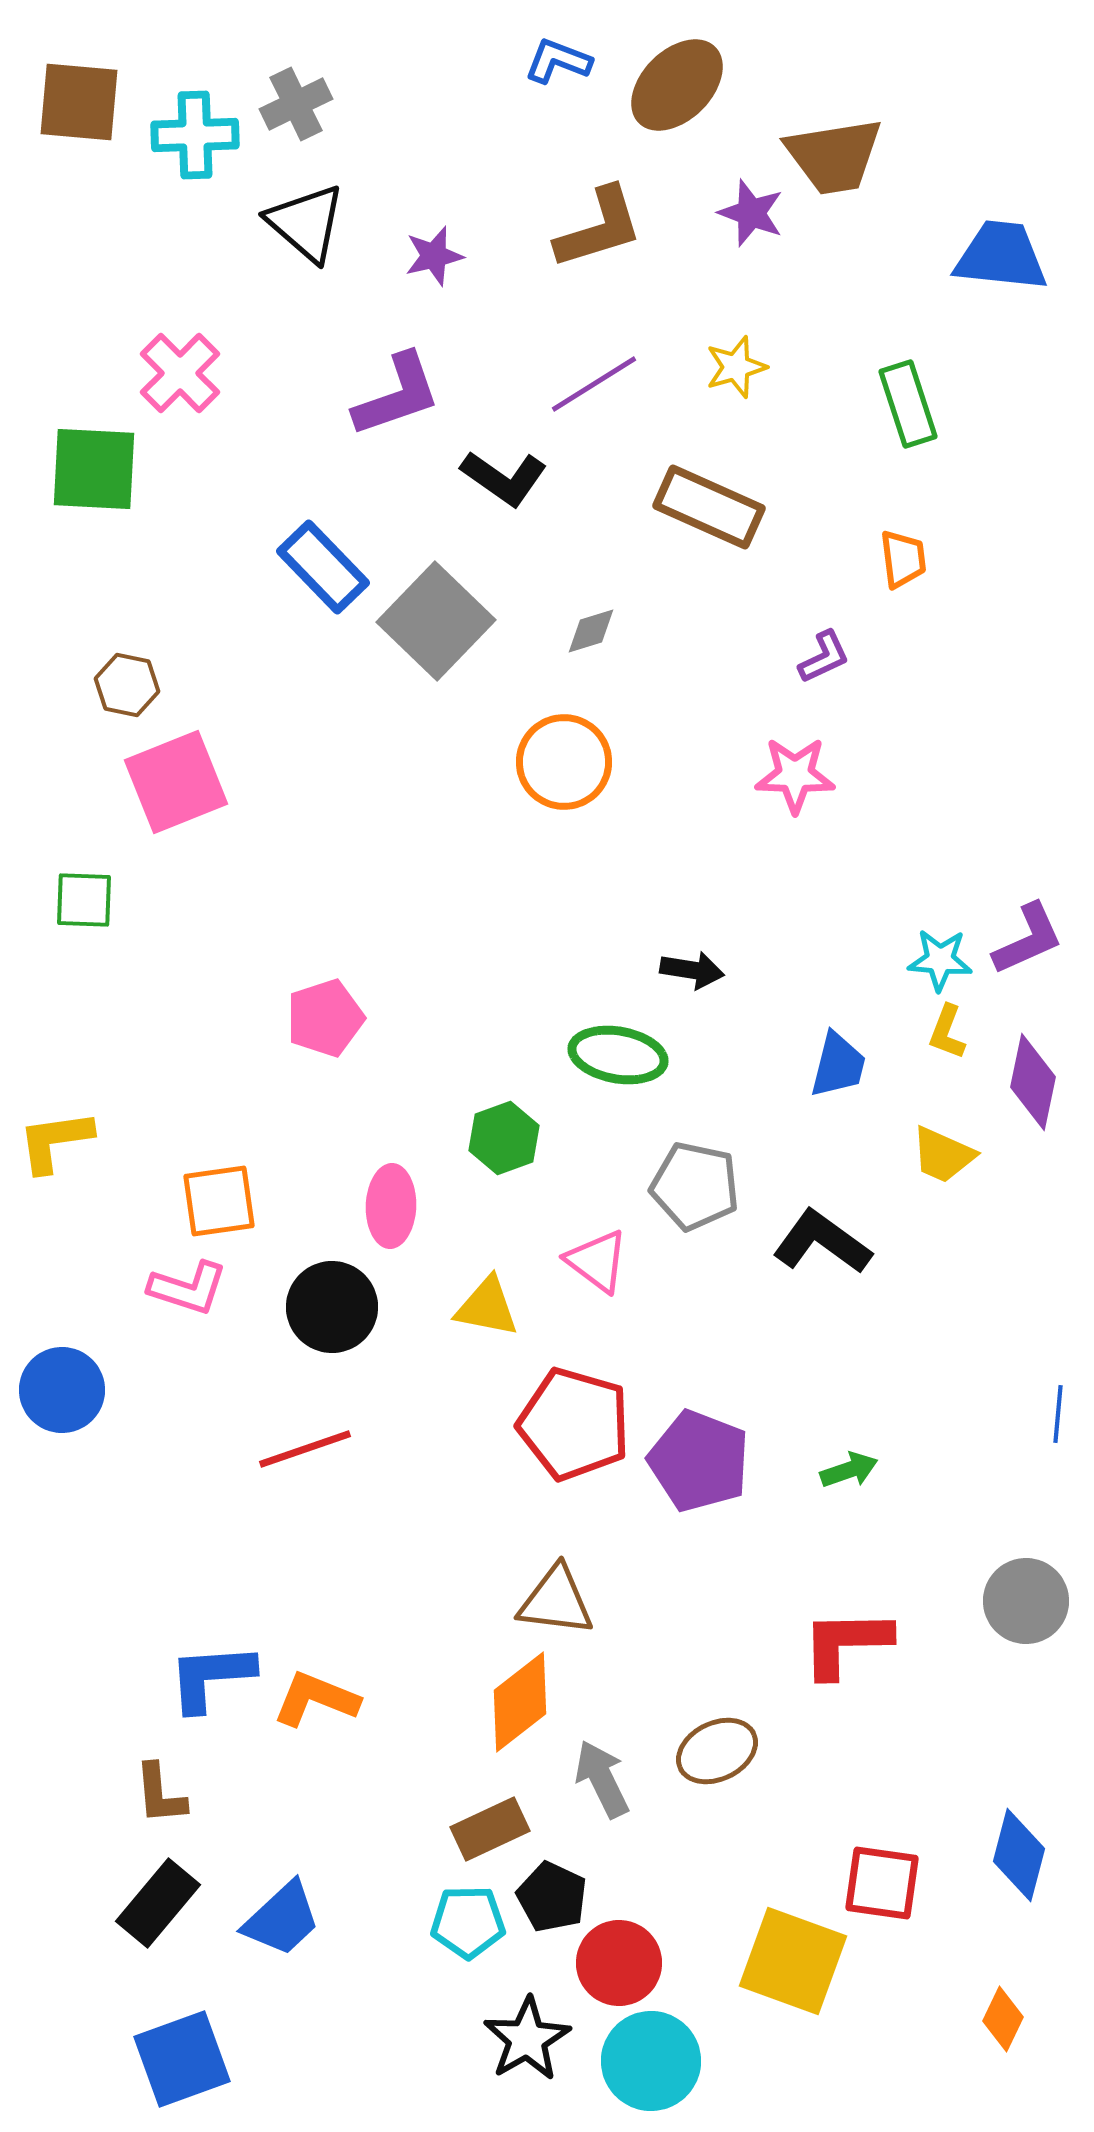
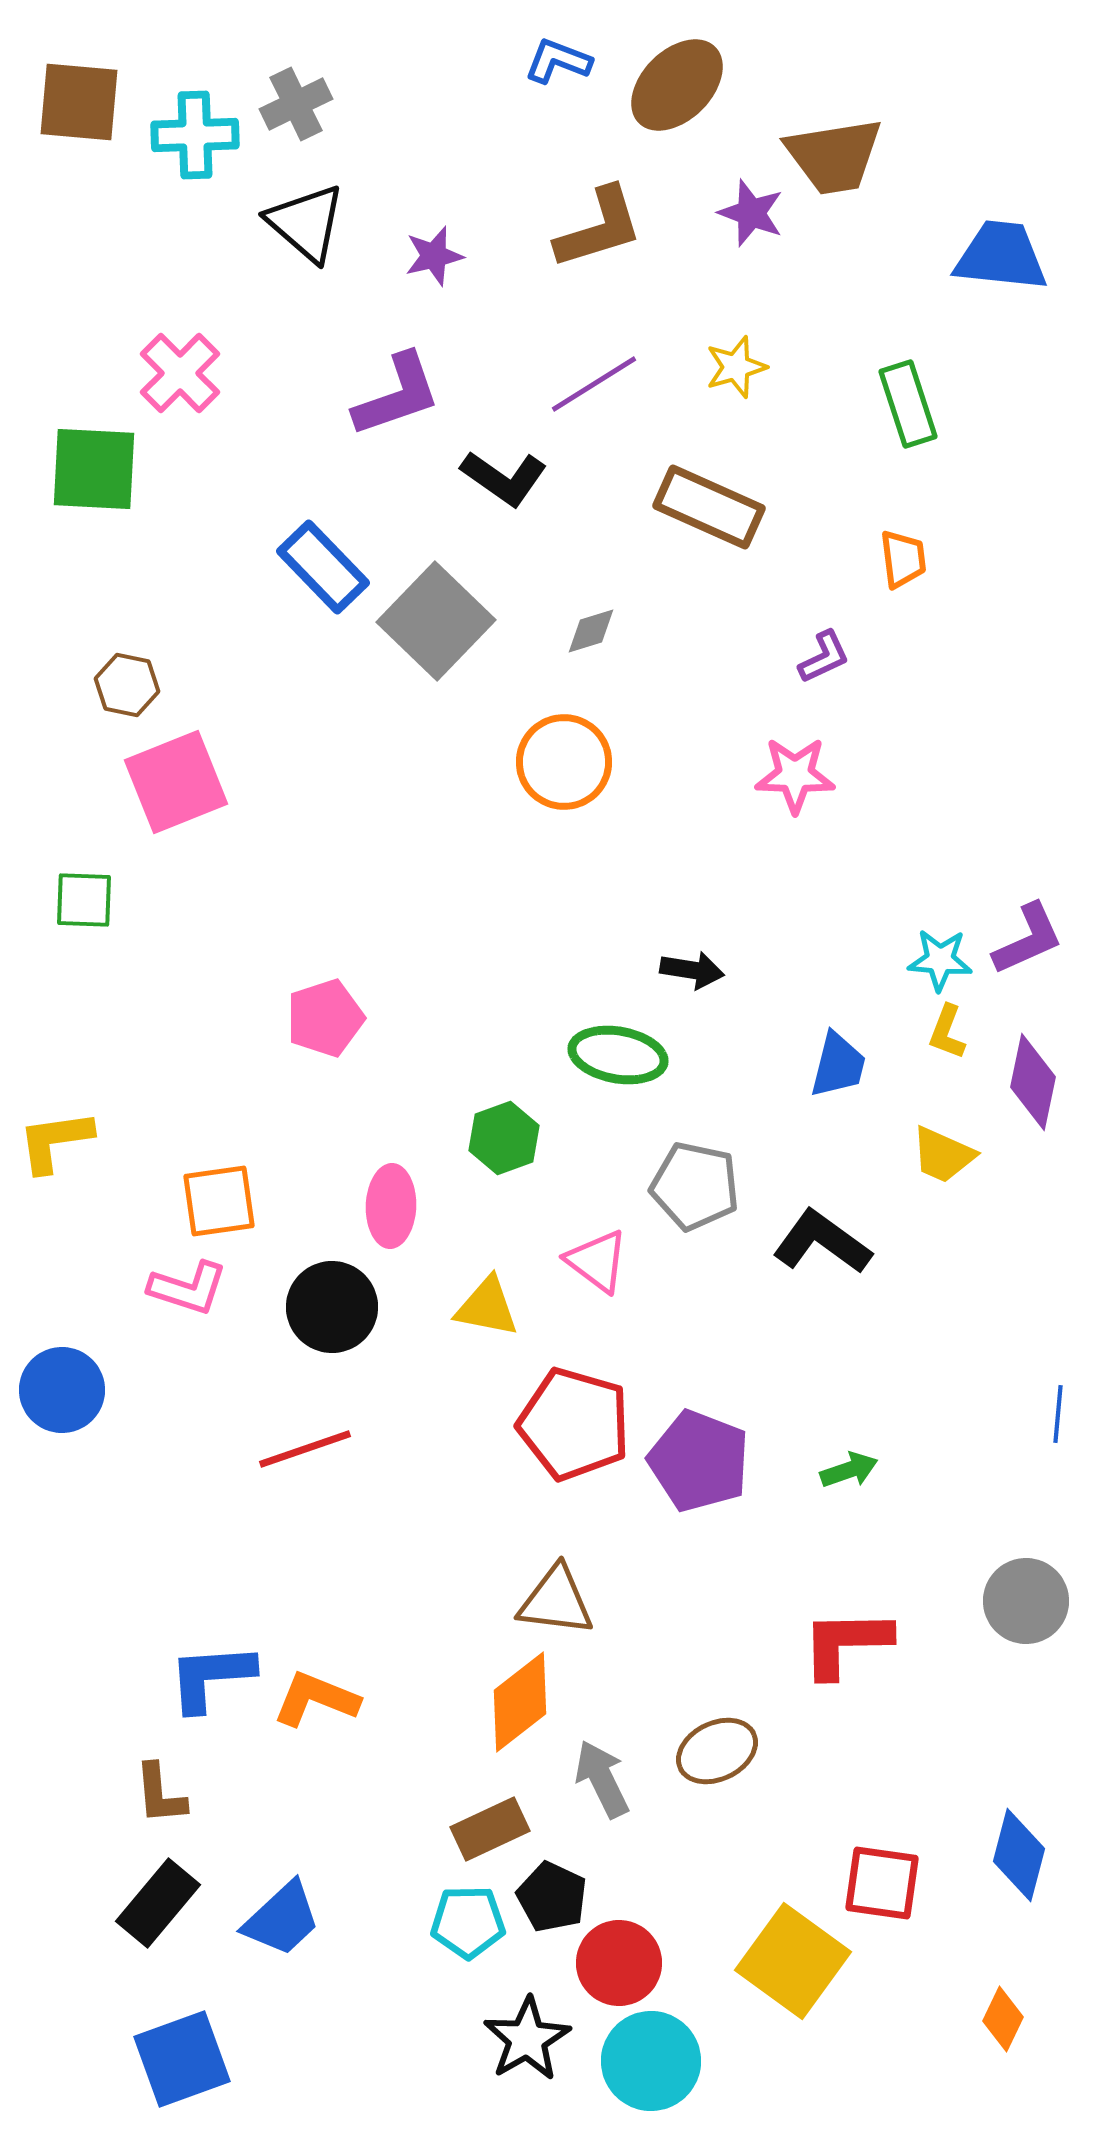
yellow square at (793, 1961): rotated 16 degrees clockwise
